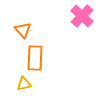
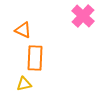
pink cross: moved 1 px right
orange triangle: rotated 24 degrees counterclockwise
